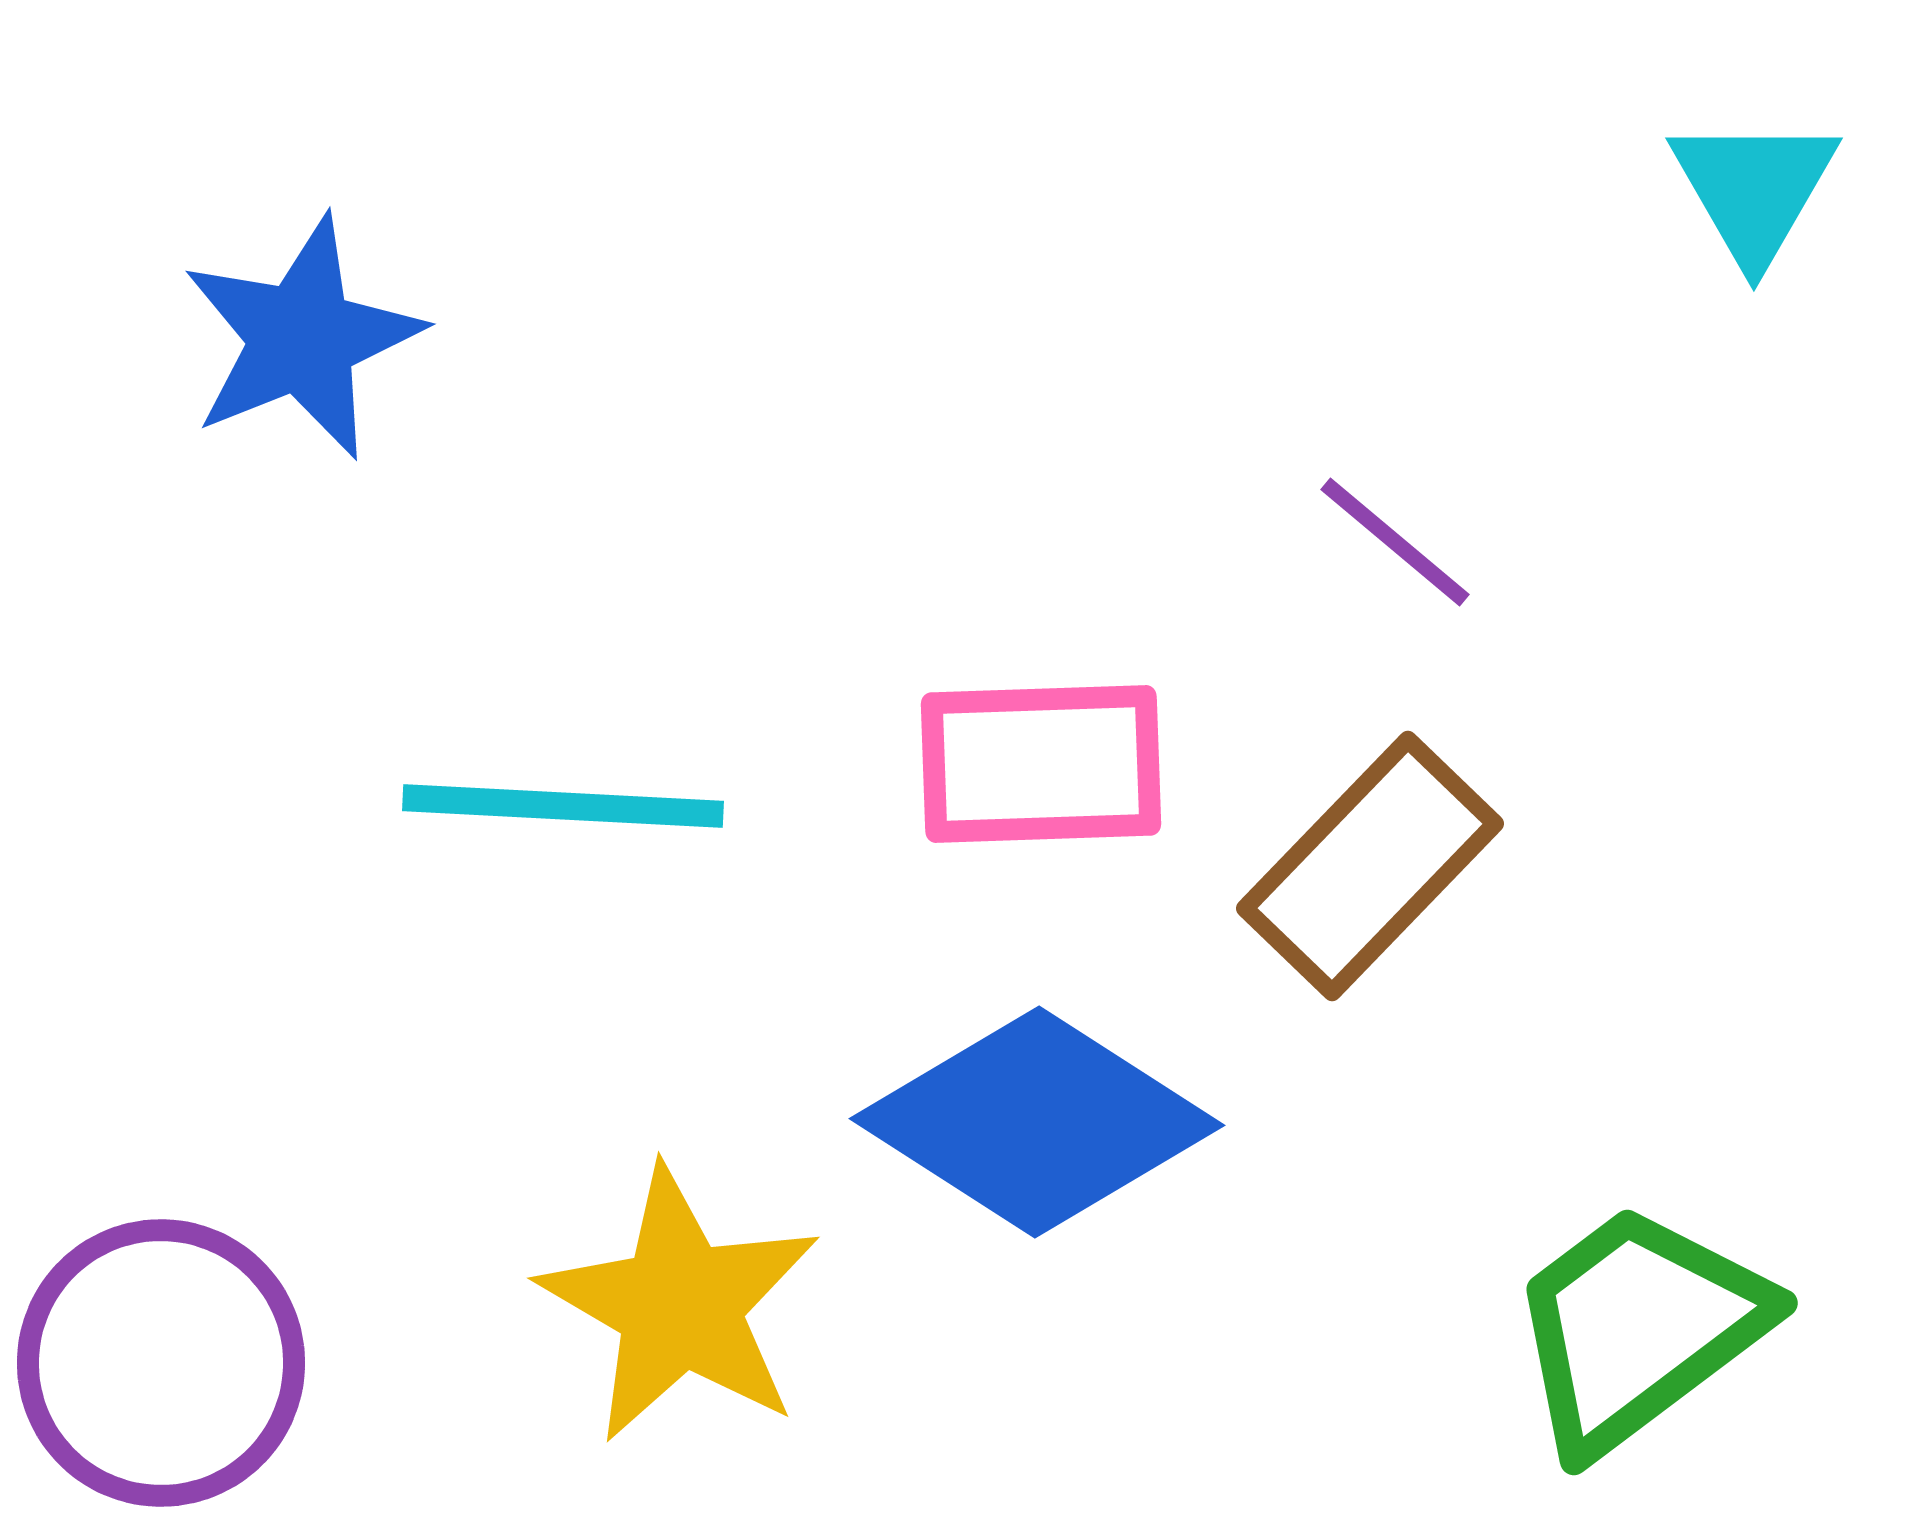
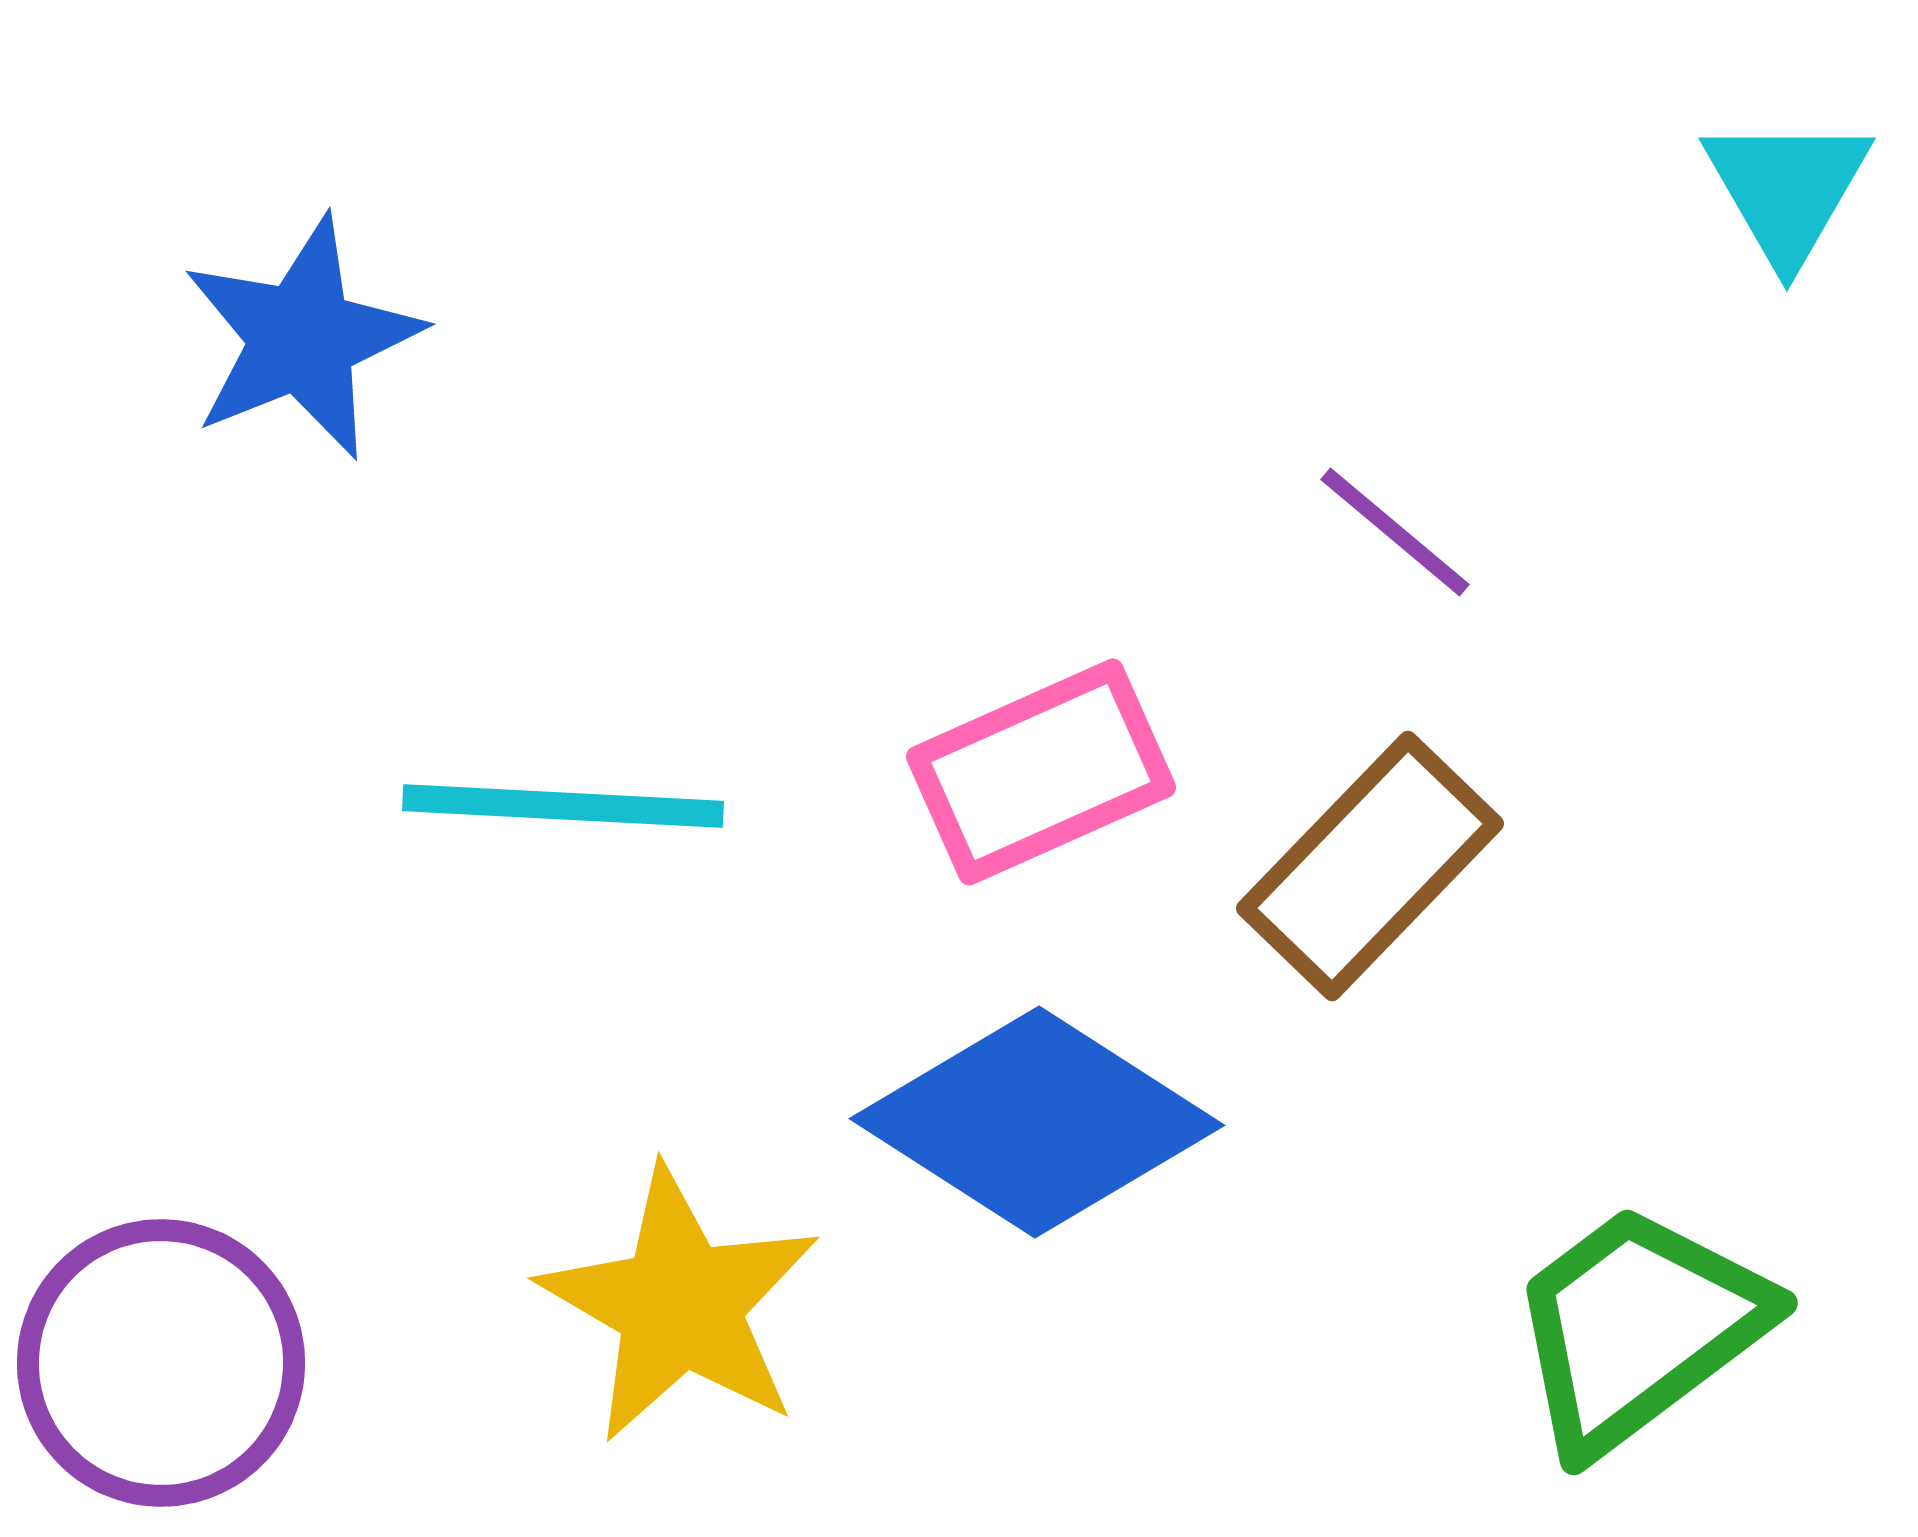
cyan triangle: moved 33 px right
purple line: moved 10 px up
pink rectangle: moved 8 px down; rotated 22 degrees counterclockwise
